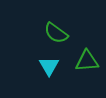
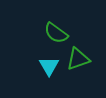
green triangle: moved 9 px left, 2 px up; rotated 15 degrees counterclockwise
